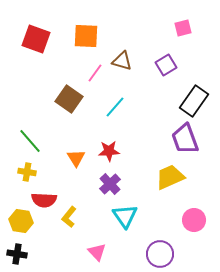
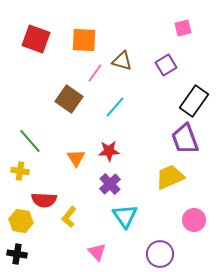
orange square: moved 2 px left, 4 px down
yellow cross: moved 7 px left, 1 px up
